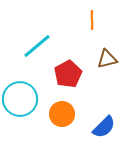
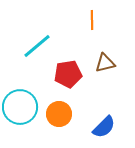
brown triangle: moved 2 px left, 4 px down
red pentagon: rotated 20 degrees clockwise
cyan circle: moved 8 px down
orange circle: moved 3 px left
